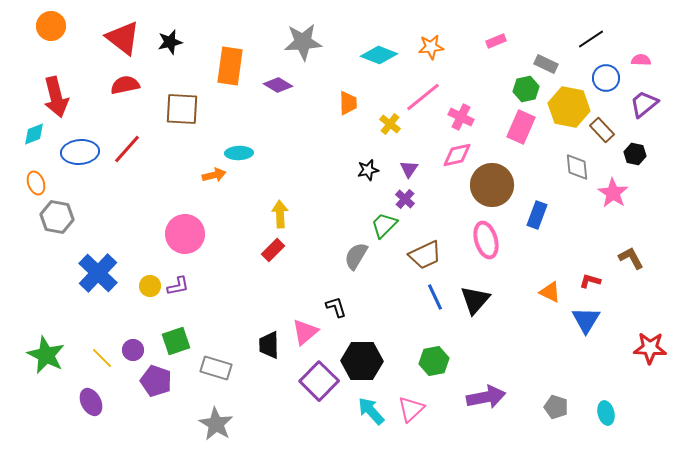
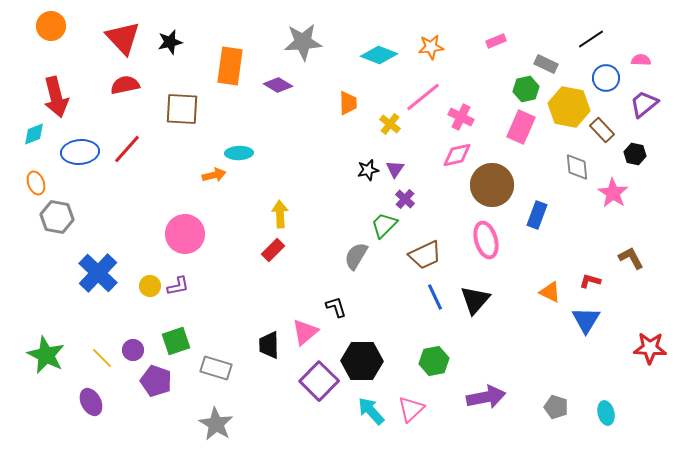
red triangle at (123, 38): rotated 9 degrees clockwise
purple triangle at (409, 169): moved 14 px left
